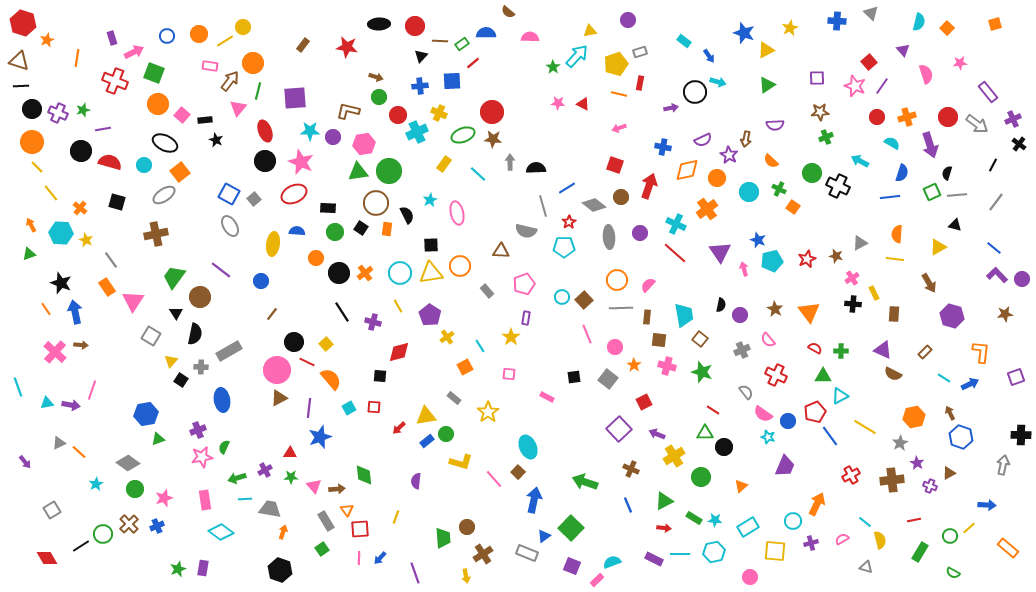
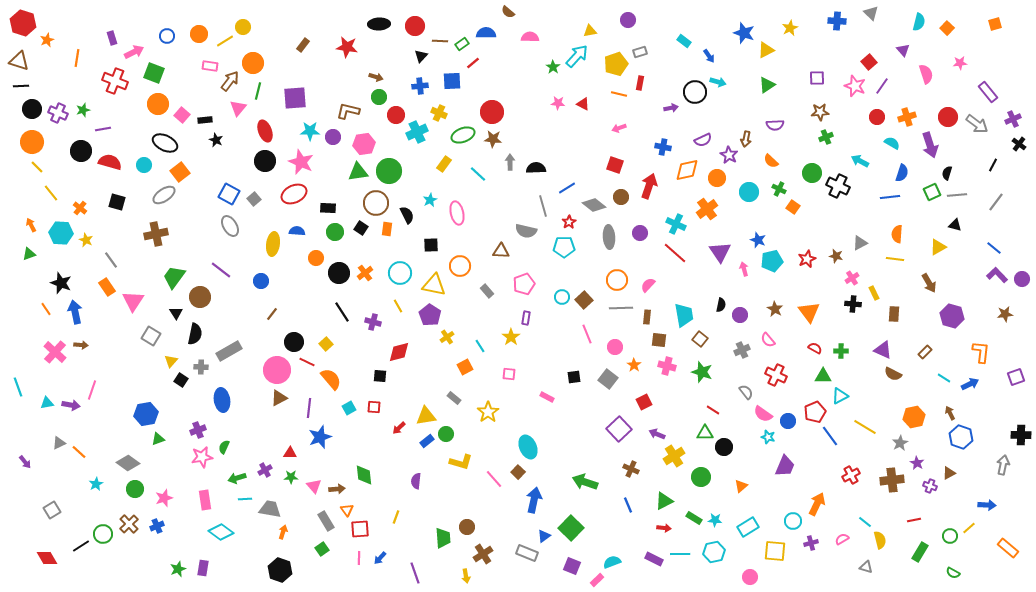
red circle at (398, 115): moved 2 px left
yellow triangle at (431, 273): moved 3 px right, 12 px down; rotated 20 degrees clockwise
